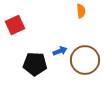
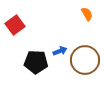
orange semicircle: moved 6 px right, 3 px down; rotated 24 degrees counterclockwise
red square: rotated 12 degrees counterclockwise
black pentagon: moved 1 px right, 2 px up
